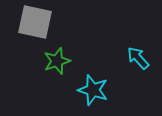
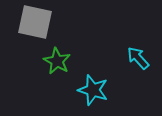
green star: rotated 24 degrees counterclockwise
